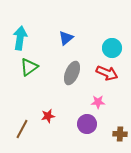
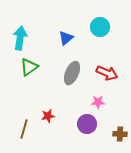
cyan circle: moved 12 px left, 21 px up
brown line: moved 2 px right; rotated 12 degrees counterclockwise
